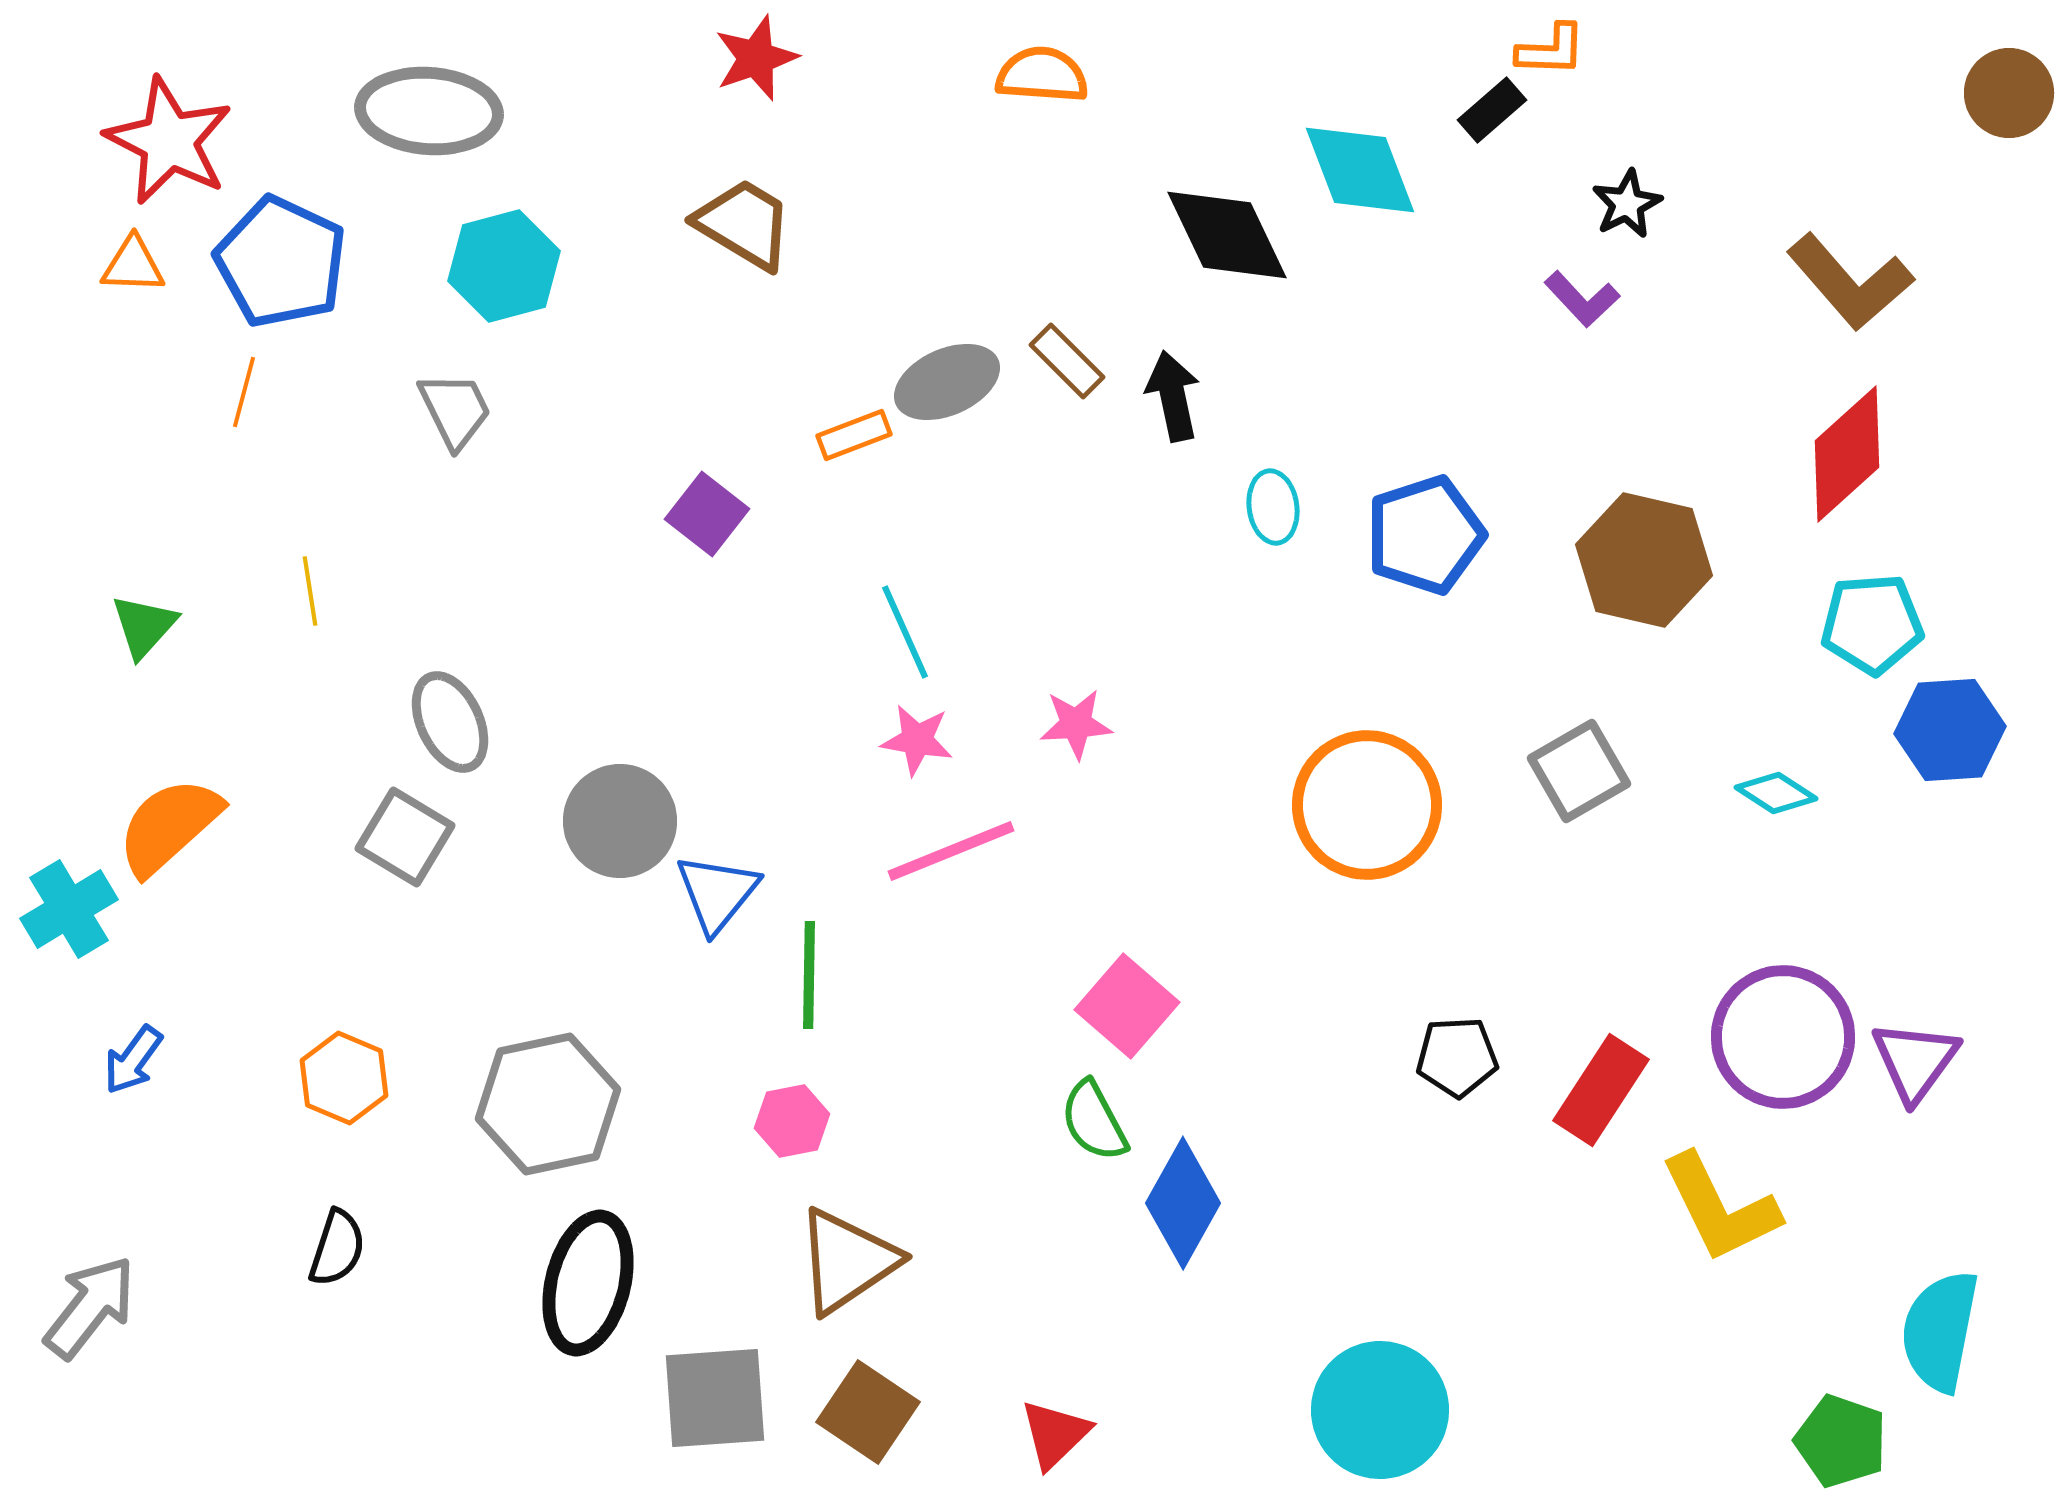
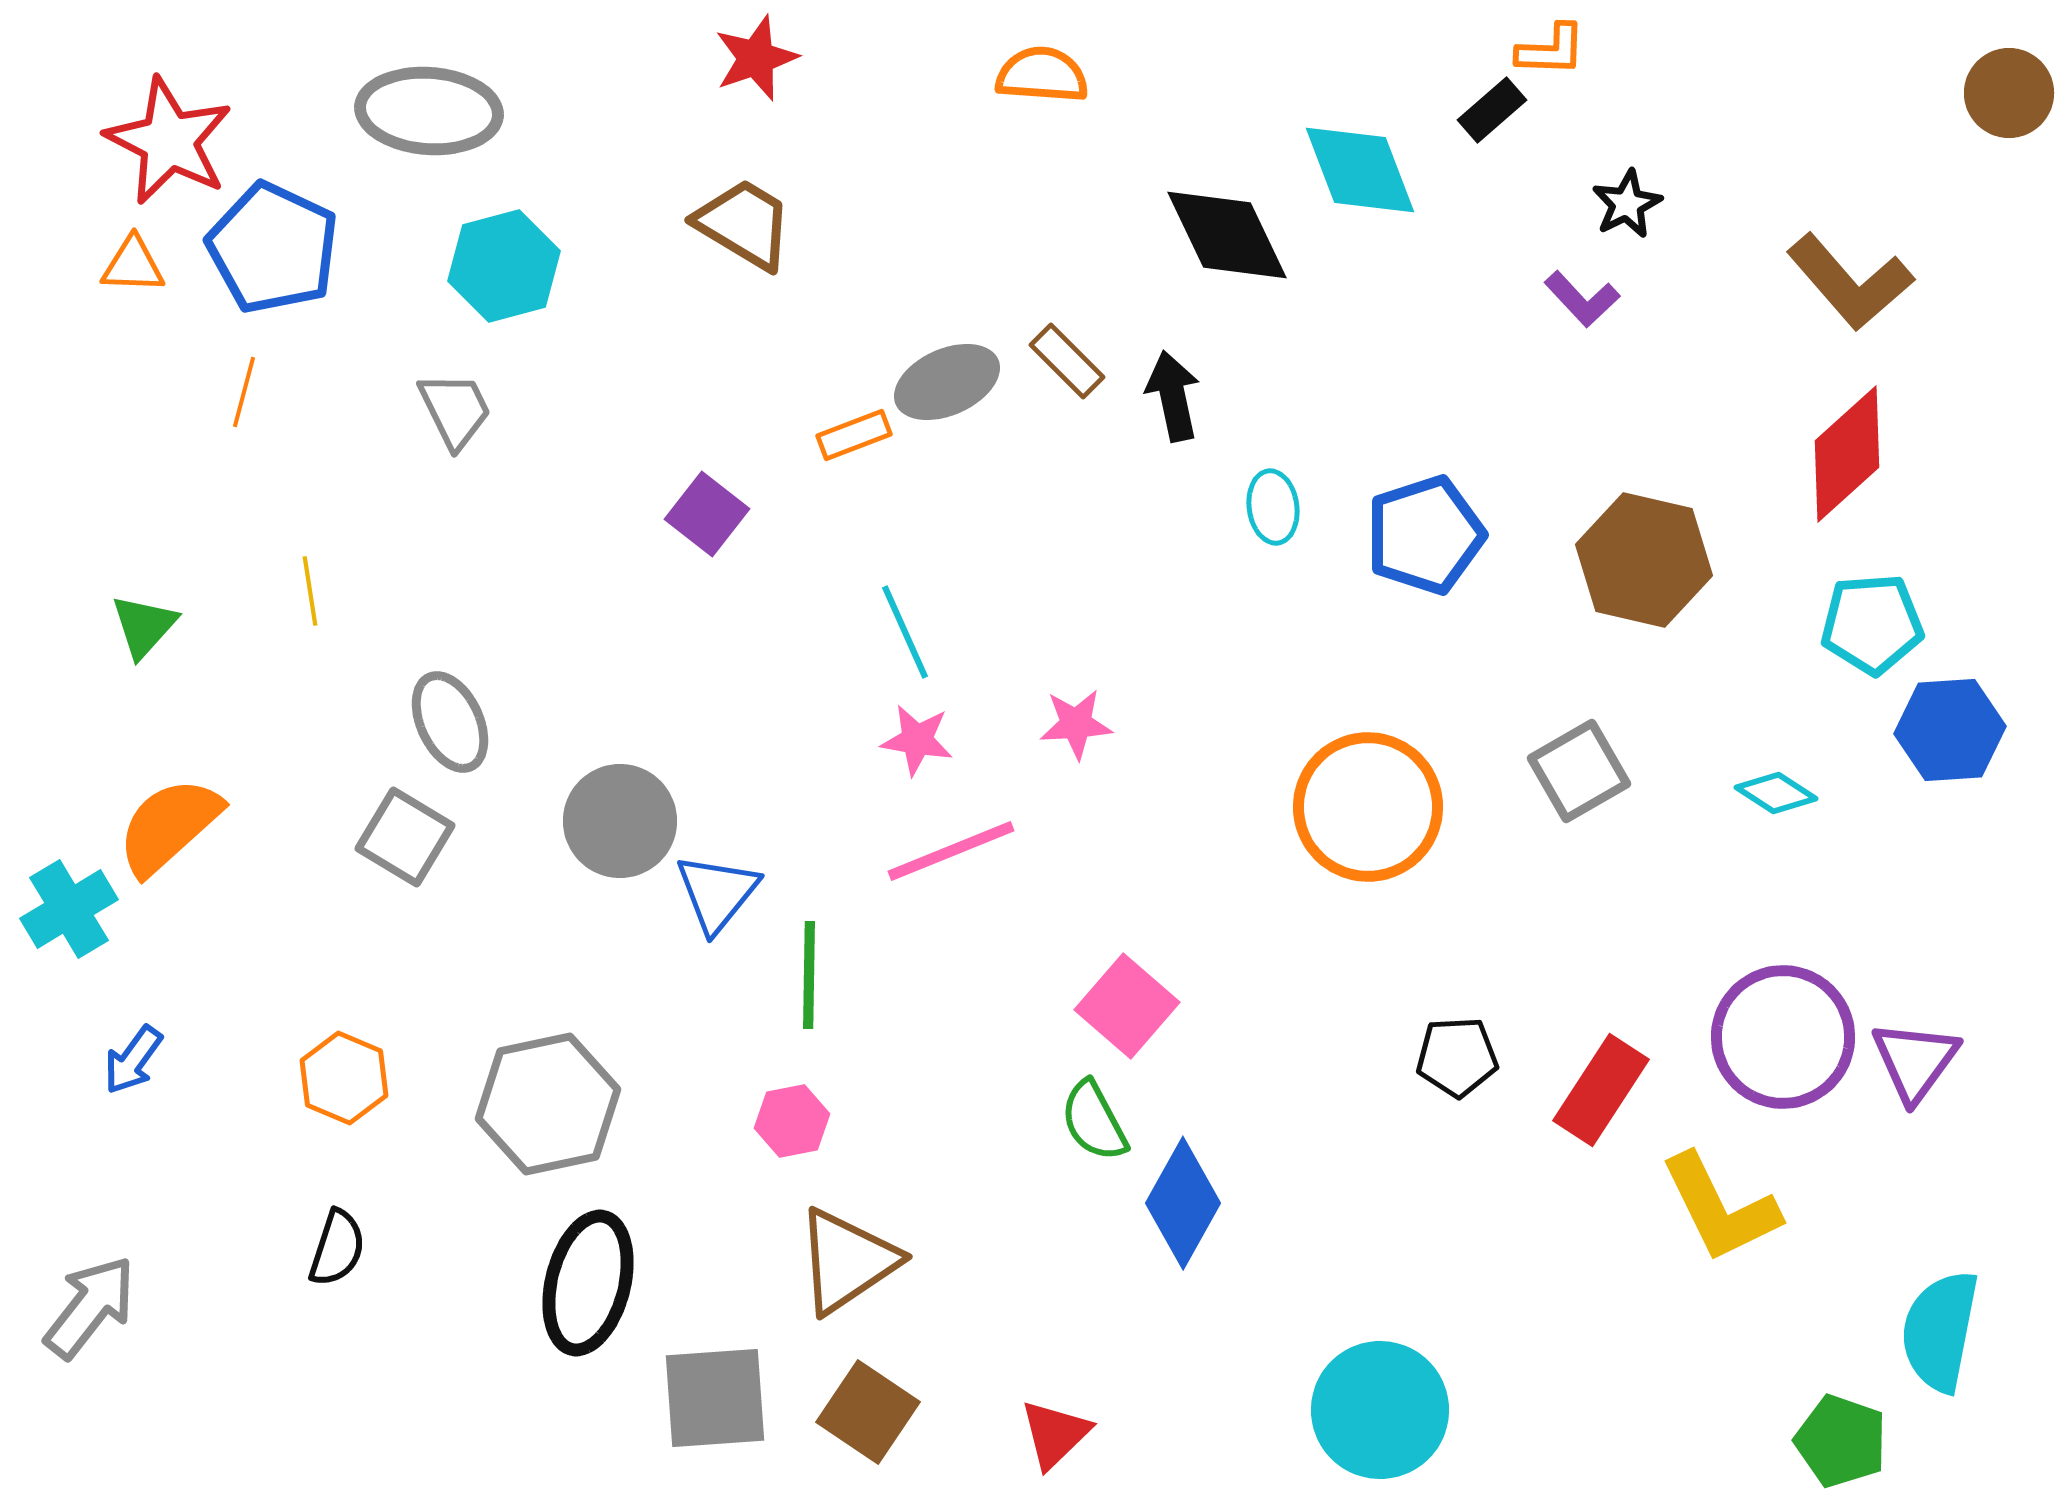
blue pentagon at (281, 262): moved 8 px left, 14 px up
orange circle at (1367, 805): moved 1 px right, 2 px down
